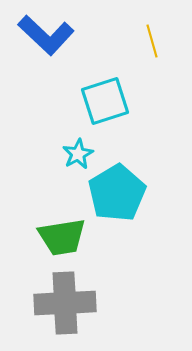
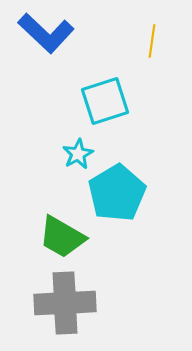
blue L-shape: moved 2 px up
yellow line: rotated 24 degrees clockwise
green trapezoid: rotated 39 degrees clockwise
